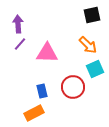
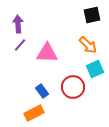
purple line: moved 1 px down
blue rectangle: rotated 24 degrees counterclockwise
